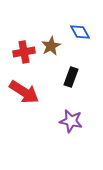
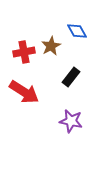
blue diamond: moved 3 px left, 1 px up
black rectangle: rotated 18 degrees clockwise
